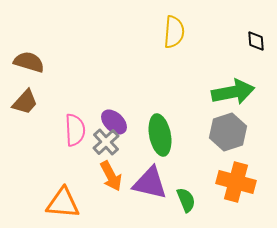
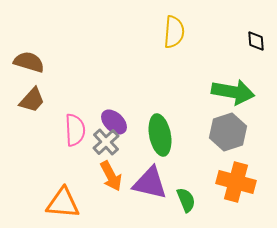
green arrow: rotated 21 degrees clockwise
brown trapezoid: moved 7 px right, 2 px up
